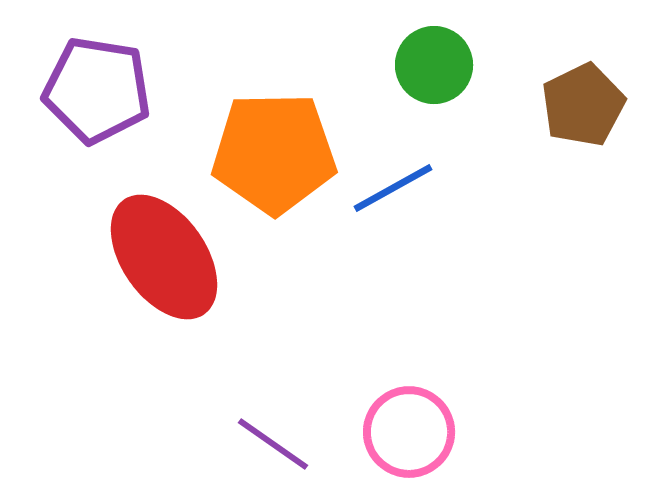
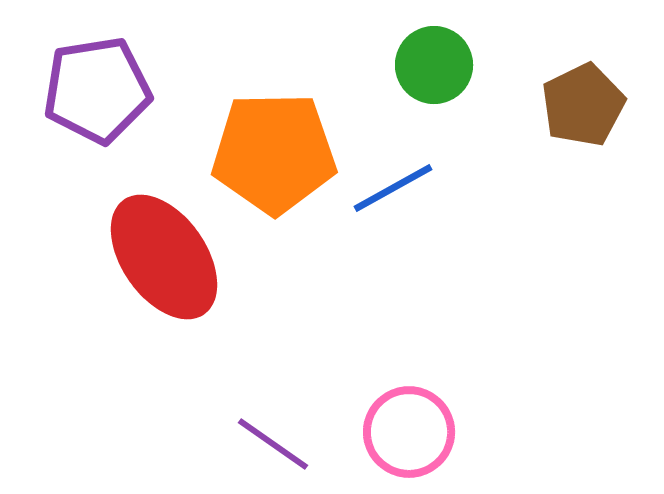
purple pentagon: rotated 18 degrees counterclockwise
